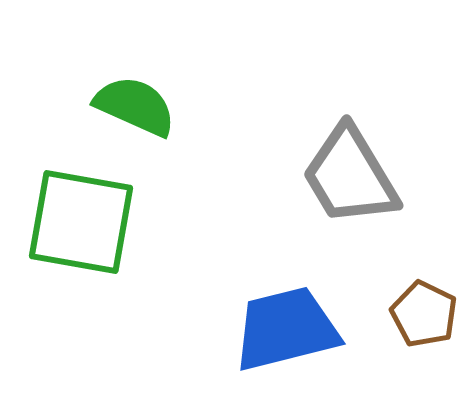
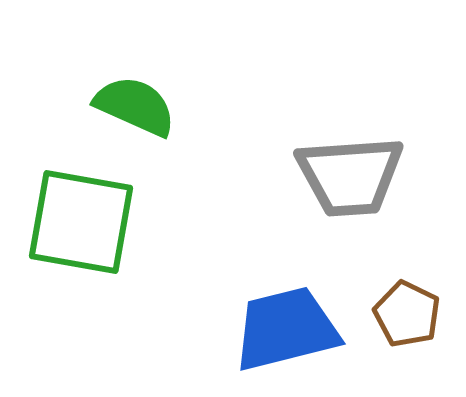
gray trapezoid: rotated 63 degrees counterclockwise
brown pentagon: moved 17 px left
